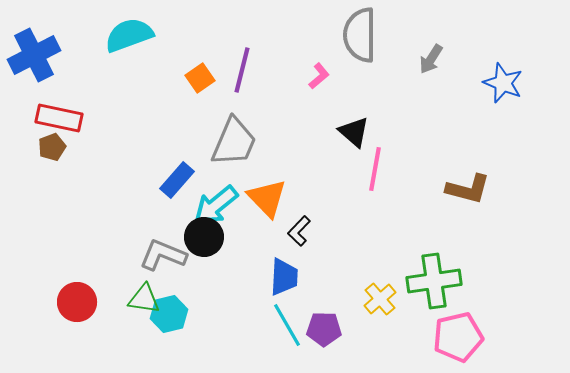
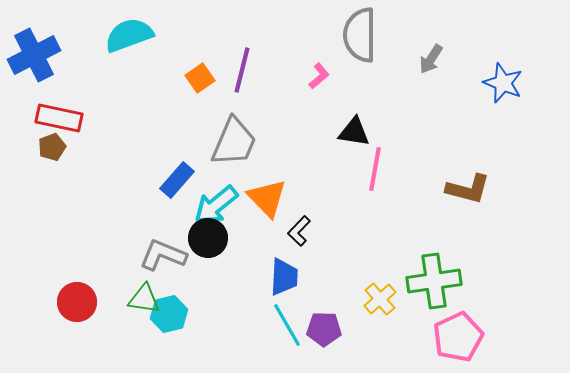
black triangle: rotated 32 degrees counterclockwise
black circle: moved 4 px right, 1 px down
pink pentagon: rotated 12 degrees counterclockwise
